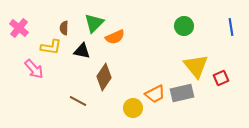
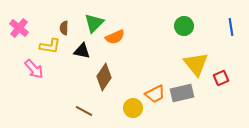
yellow L-shape: moved 1 px left, 1 px up
yellow triangle: moved 2 px up
brown line: moved 6 px right, 10 px down
